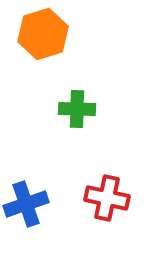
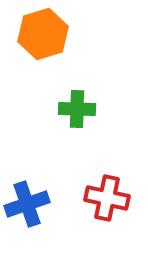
blue cross: moved 1 px right
